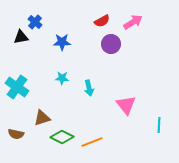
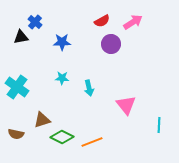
brown triangle: moved 2 px down
